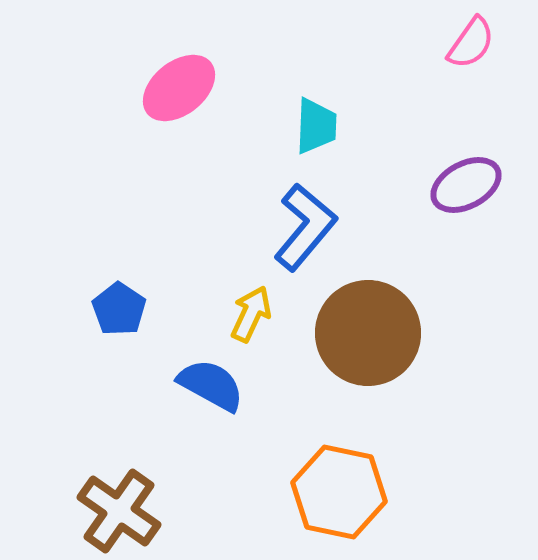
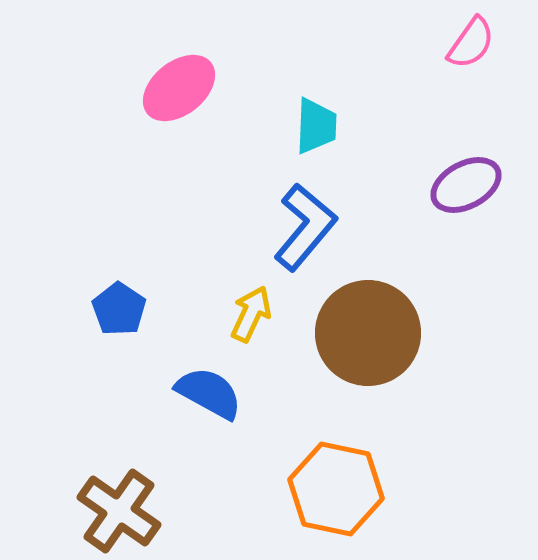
blue semicircle: moved 2 px left, 8 px down
orange hexagon: moved 3 px left, 3 px up
